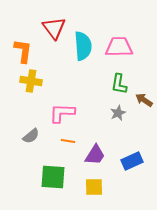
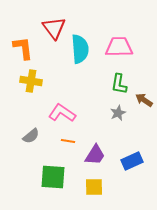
cyan semicircle: moved 3 px left, 3 px down
orange L-shape: moved 3 px up; rotated 15 degrees counterclockwise
pink L-shape: rotated 32 degrees clockwise
